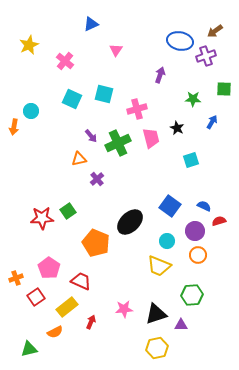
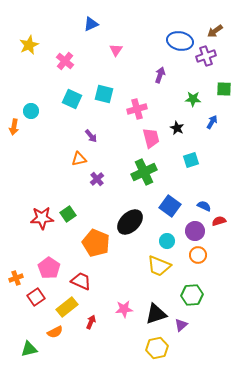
green cross at (118, 143): moved 26 px right, 29 px down
green square at (68, 211): moved 3 px down
purple triangle at (181, 325): rotated 40 degrees counterclockwise
